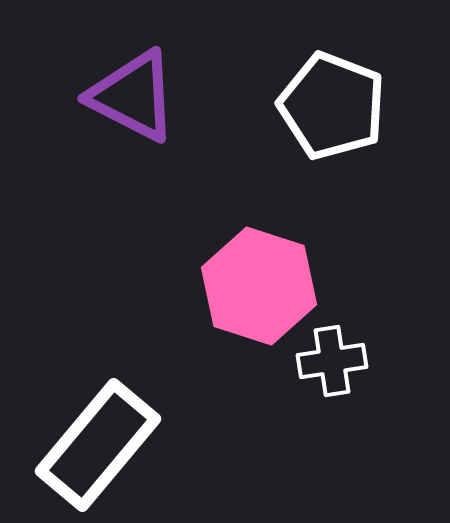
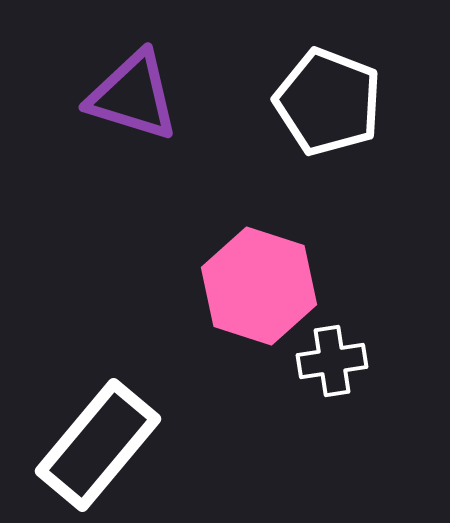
purple triangle: rotated 10 degrees counterclockwise
white pentagon: moved 4 px left, 4 px up
